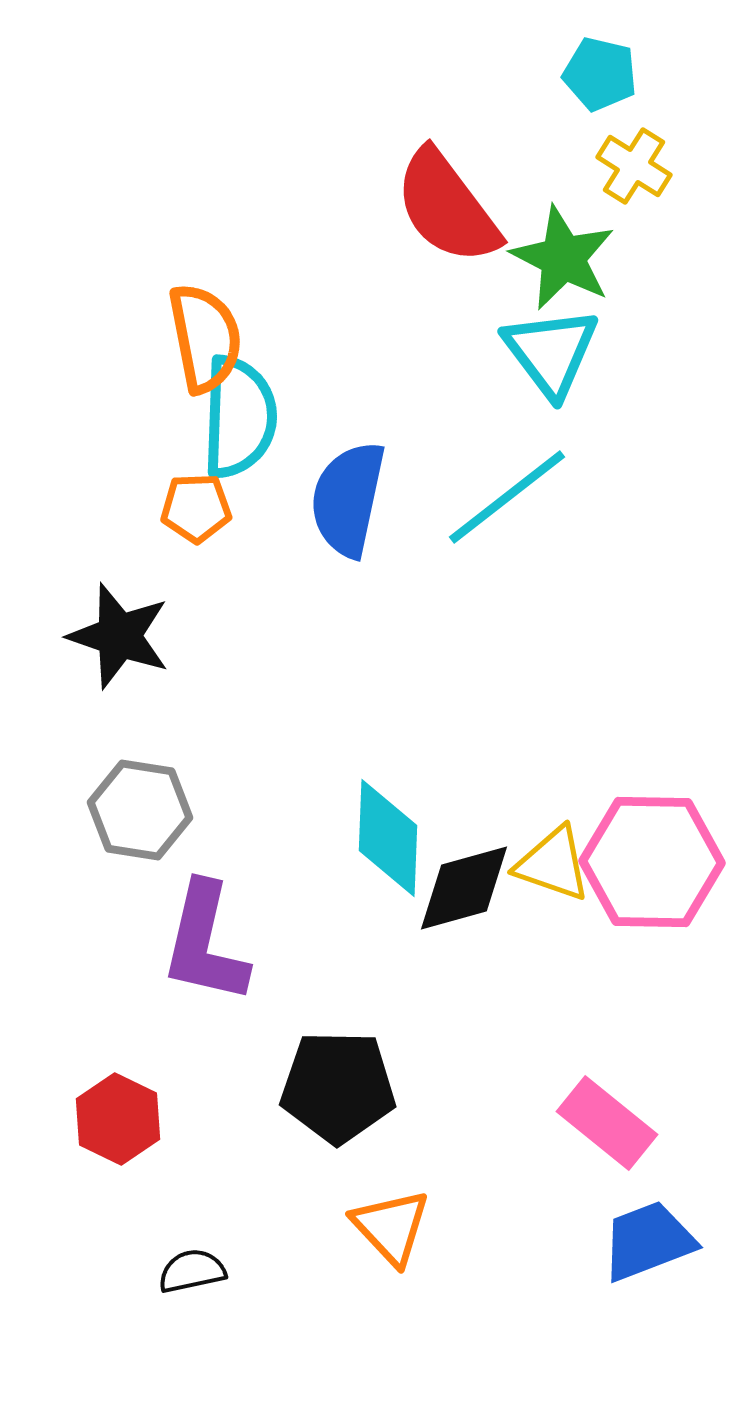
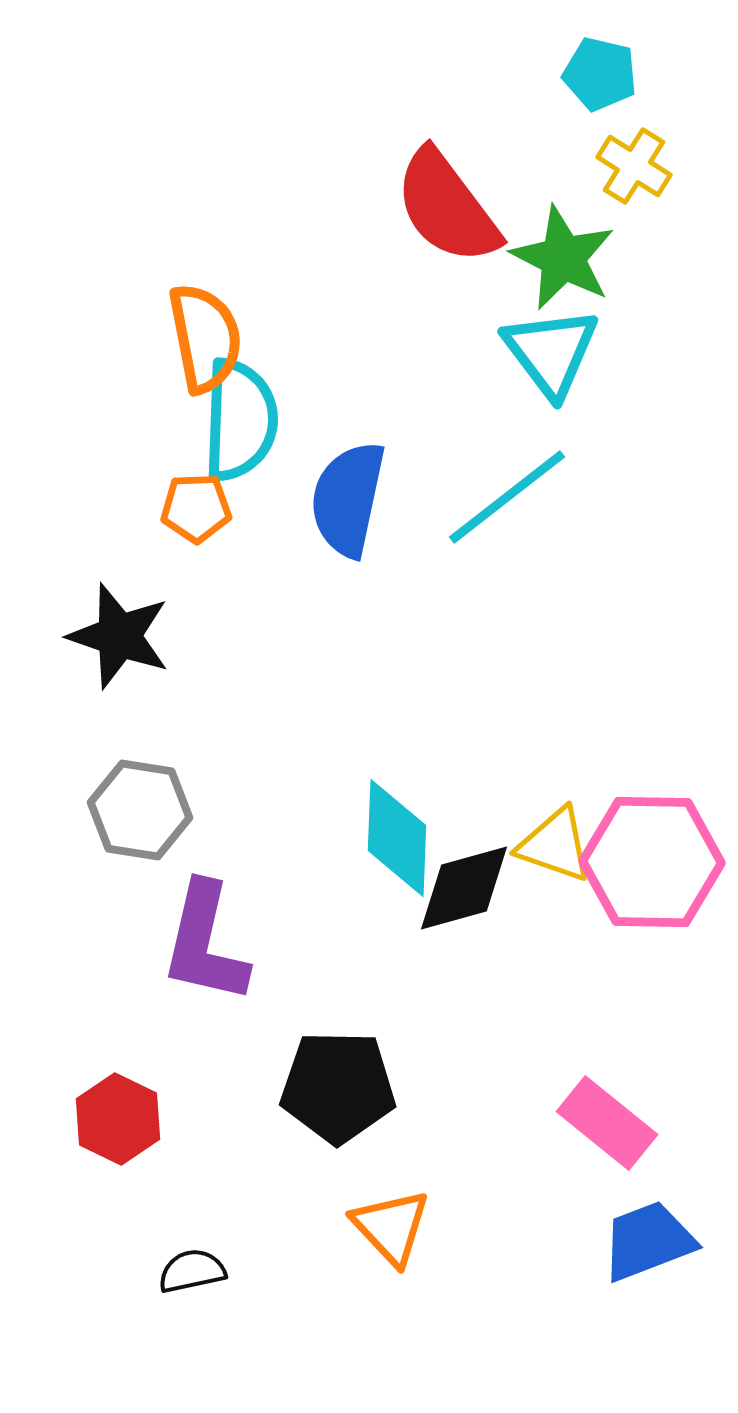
cyan semicircle: moved 1 px right, 3 px down
cyan diamond: moved 9 px right
yellow triangle: moved 2 px right, 19 px up
